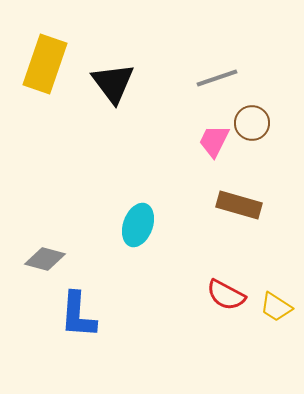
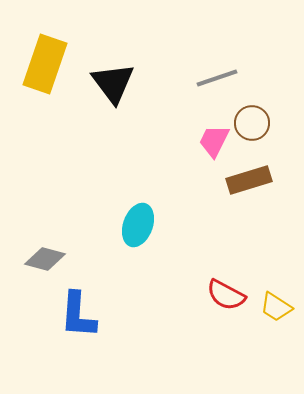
brown rectangle: moved 10 px right, 25 px up; rotated 33 degrees counterclockwise
